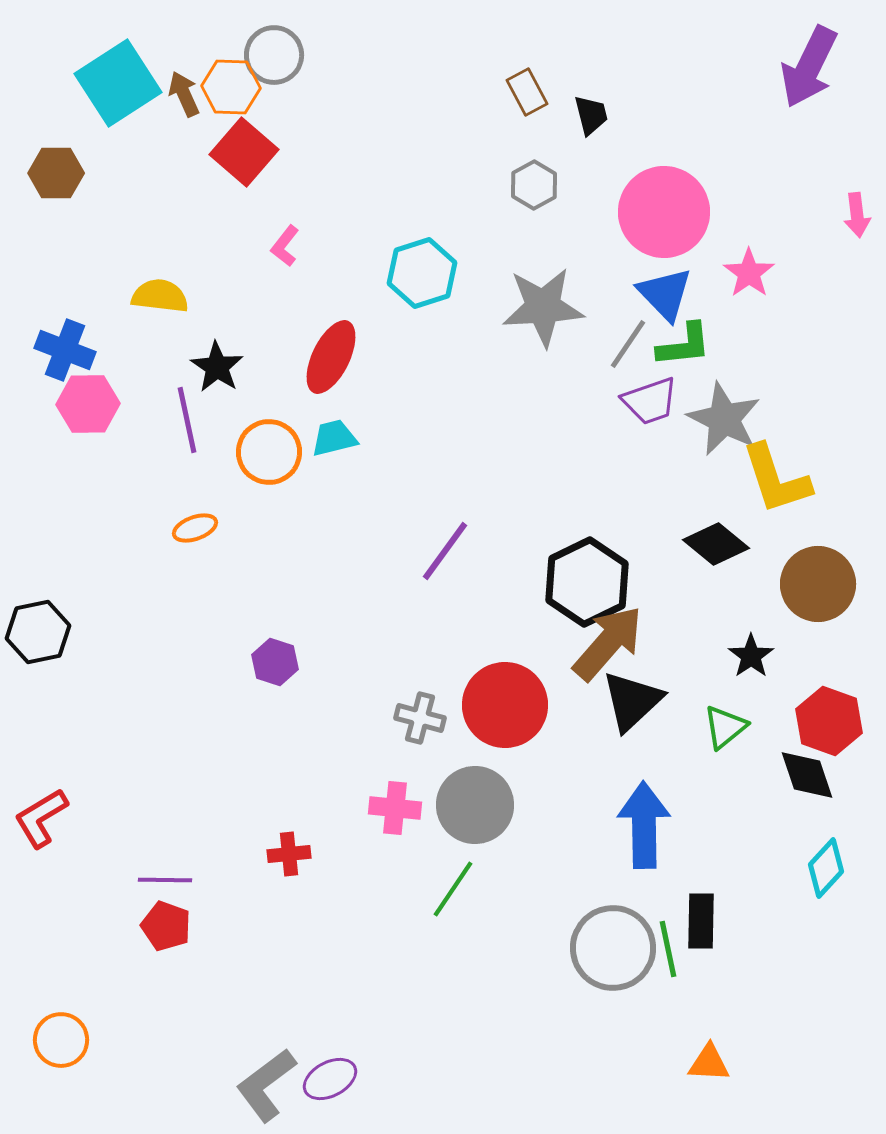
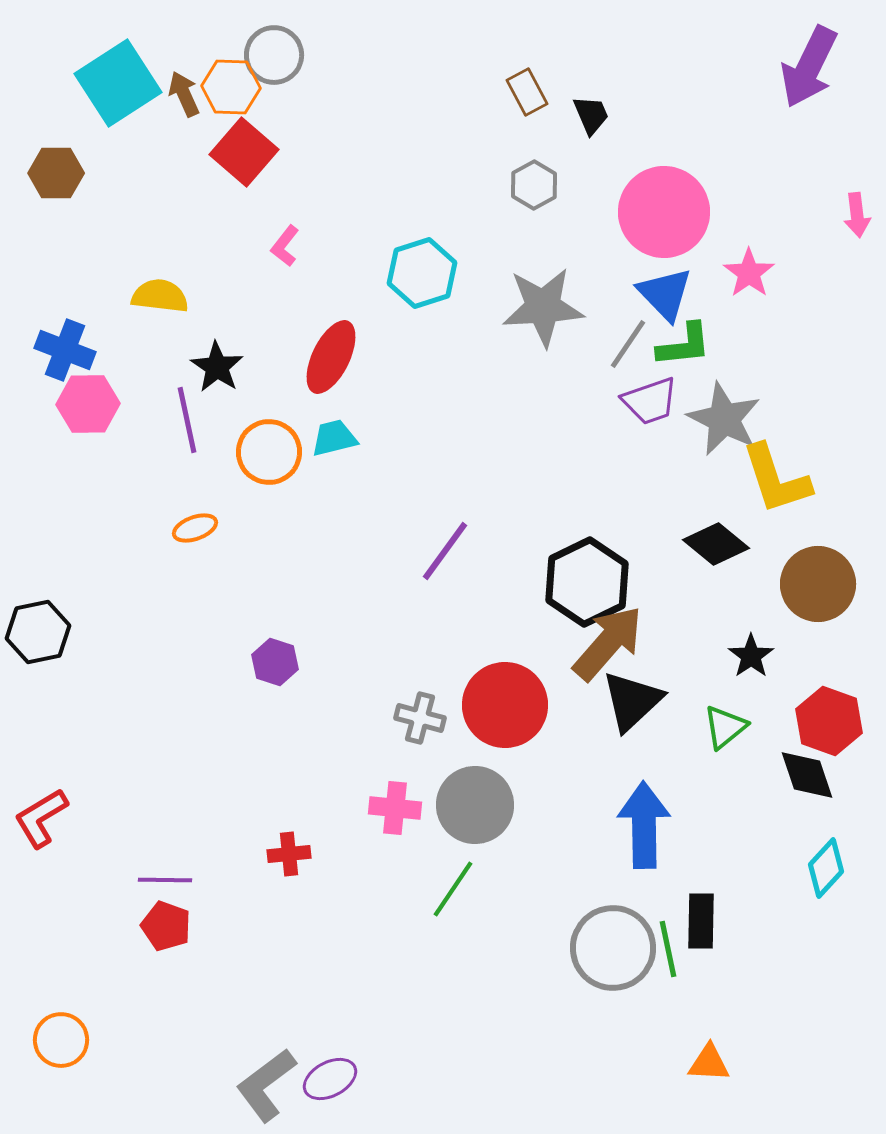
black trapezoid at (591, 115): rotated 9 degrees counterclockwise
